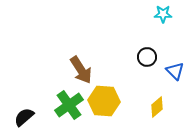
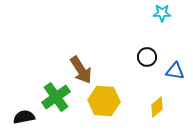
cyan star: moved 1 px left, 1 px up
blue triangle: rotated 36 degrees counterclockwise
green cross: moved 13 px left, 8 px up
black semicircle: rotated 30 degrees clockwise
